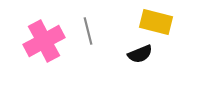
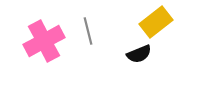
yellow rectangle: rotated 52 degrees counterclockwise
black semicircle: moved 1 px left
